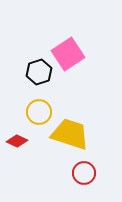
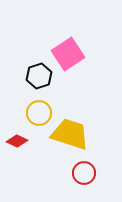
black hexagon: moved 4 px down
yellow circle: moved 1 px down
